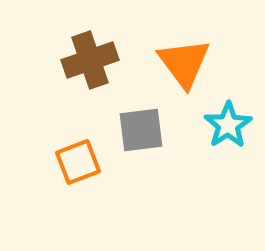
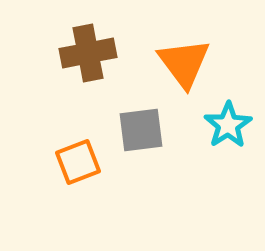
brown cross: moved 2 px left, 7 px up; rotated 8 degrees clockwise
